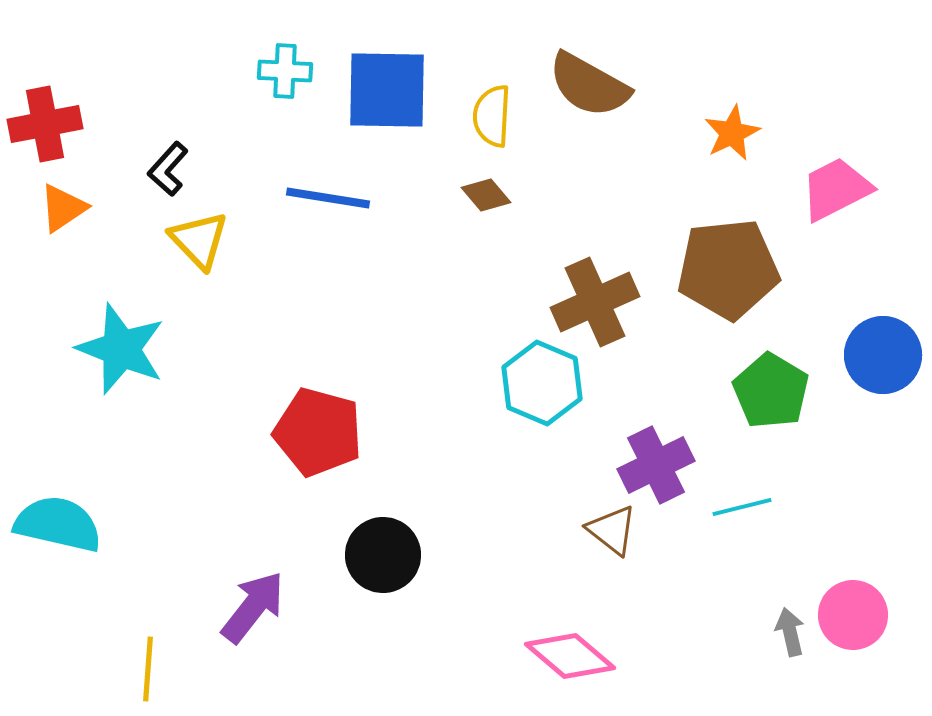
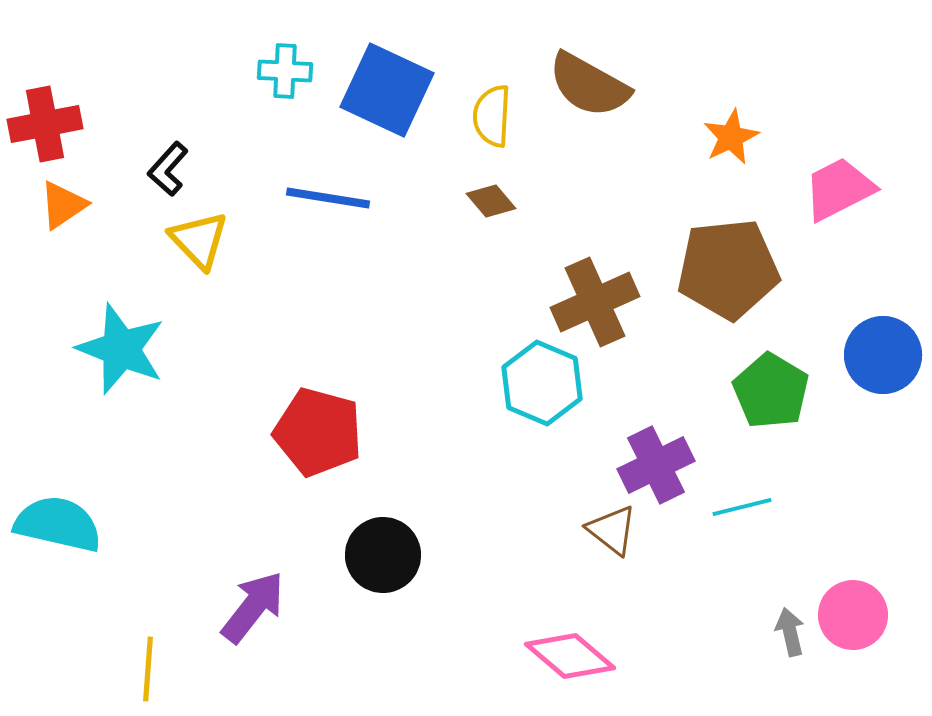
blue square: rotated 24 degrees clockwise
orange star: moved 1 px left, 4 px down
pink trapezoid: moved 3 px right
brown diamond: moved 5 px right, 6 px down
orange triangle: moved 3 px up
